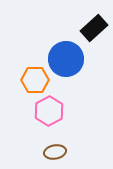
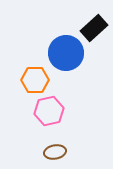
blue circle: moved 6 px up
pink hexagon: rotated 16 degrees clockwise
